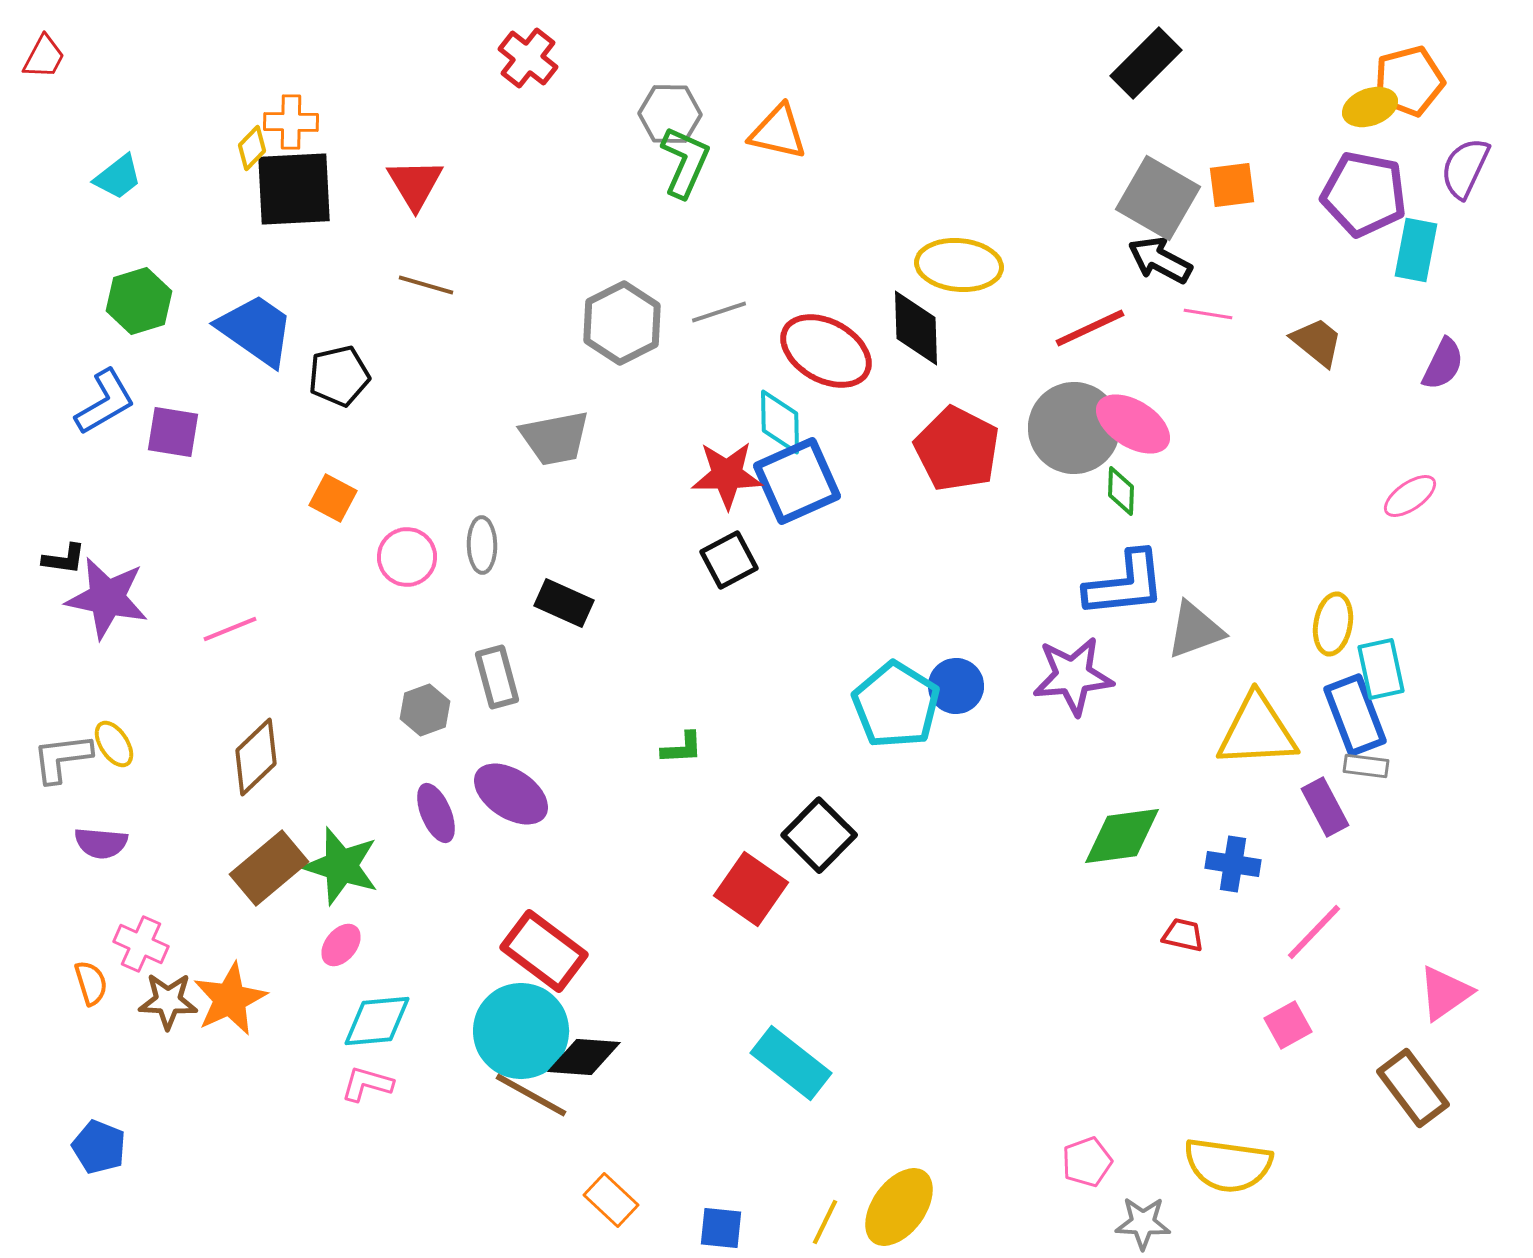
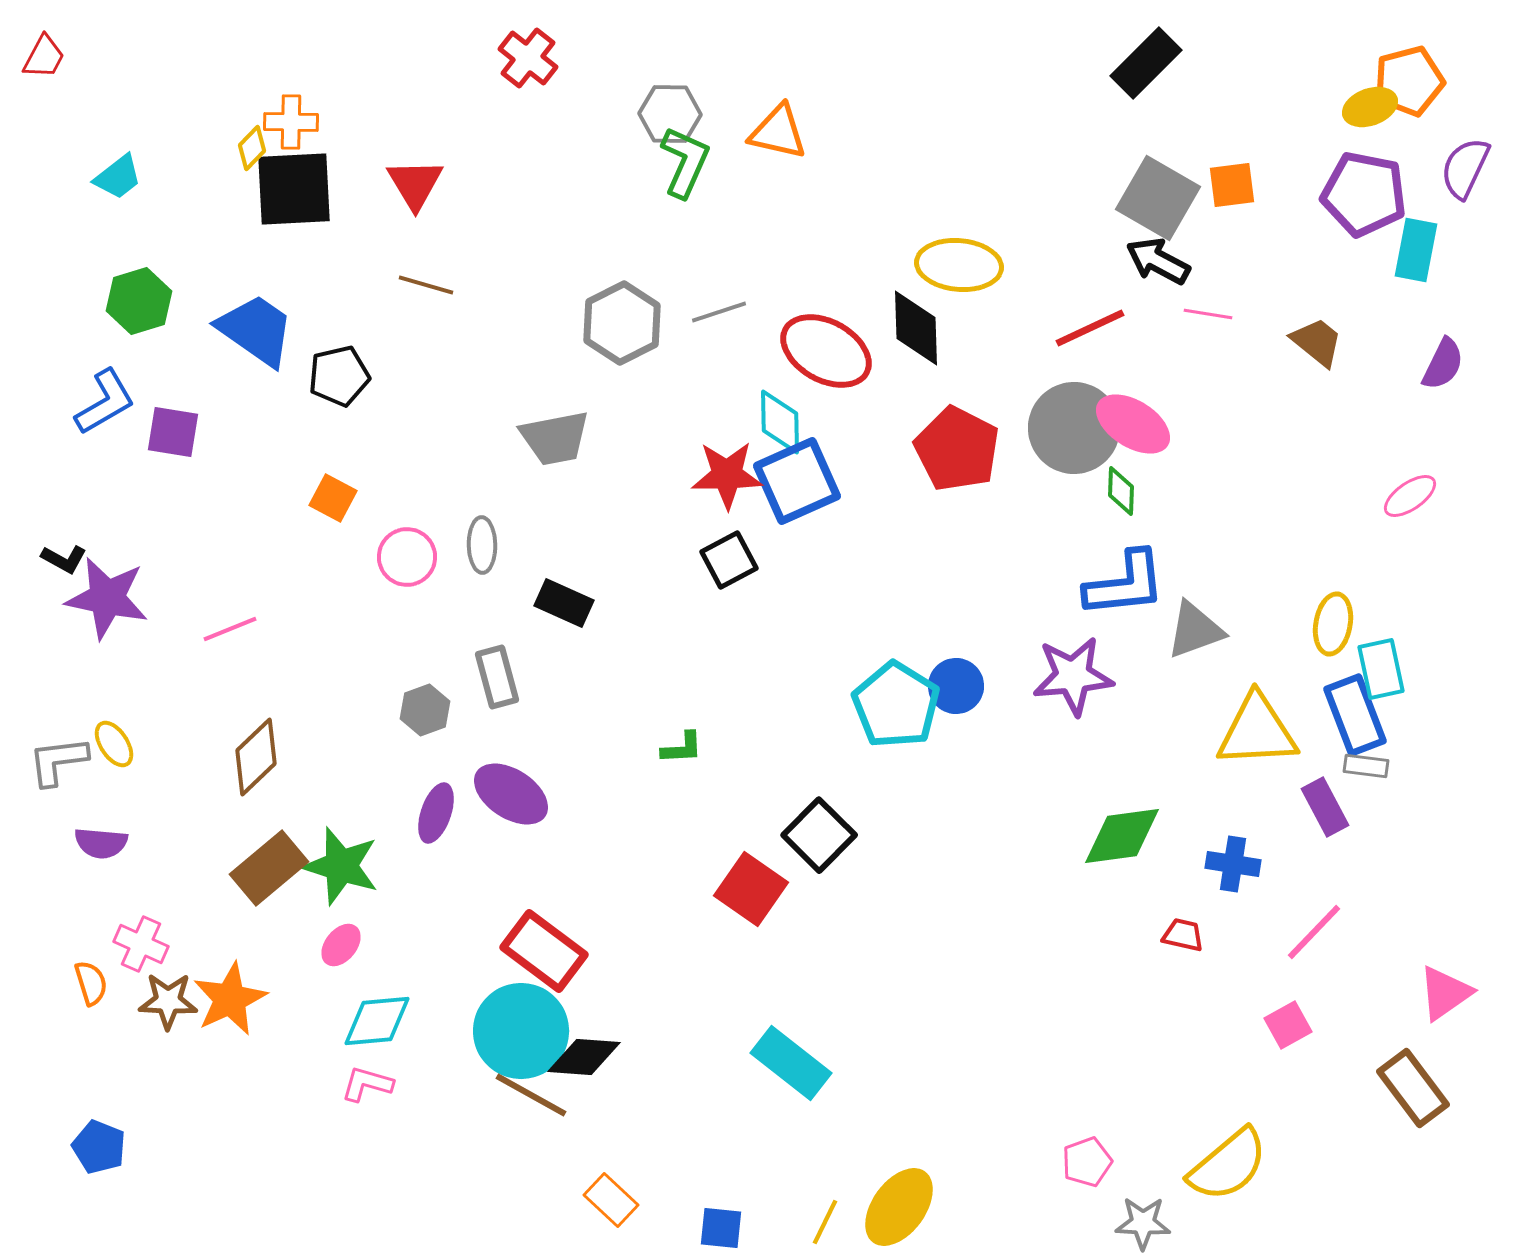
black arrow at (1160, 260): moved 2 px left, 1 px down
black L-shape at (64, 559): rotated 21 degrees clockwise
gray L-shape at (62, 758): moved 4 px left, 3 px down
purple ellipse at (436, 813): rotated 42 degrees clockwise
yellow semicircle at (1228, 1165): rotated 48 degrees counterclockwise
